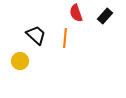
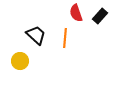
black rectangle: moved 5 px left
